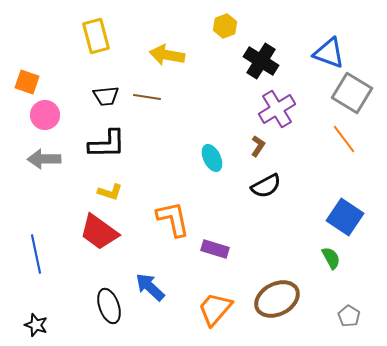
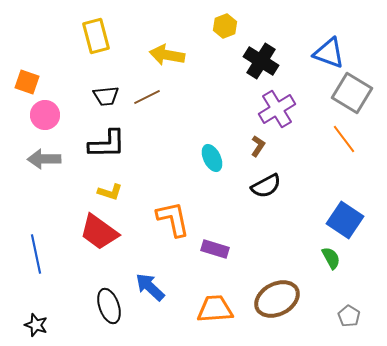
brown line: rotated 36 degrees counterclockwise
blue square: moved 3 px down
orange trapezoid: rotated 45 degrees clockwise
